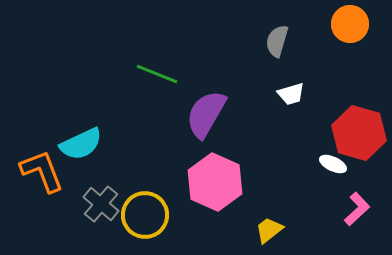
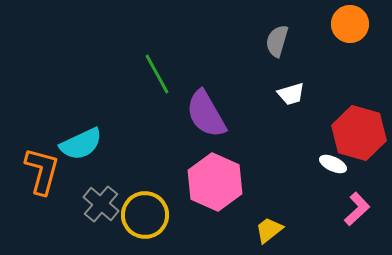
green line: rotated 39 degrees clockwise
purple semicircle: rotated 60 degrees counterclockwise
orange L-shape: rotated 36 degrees clockwise
